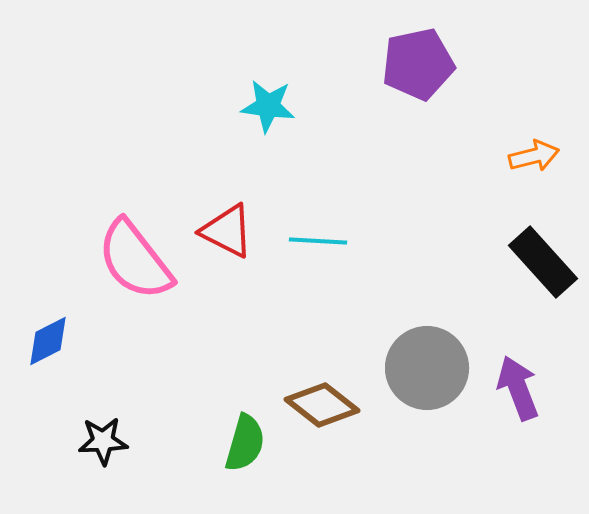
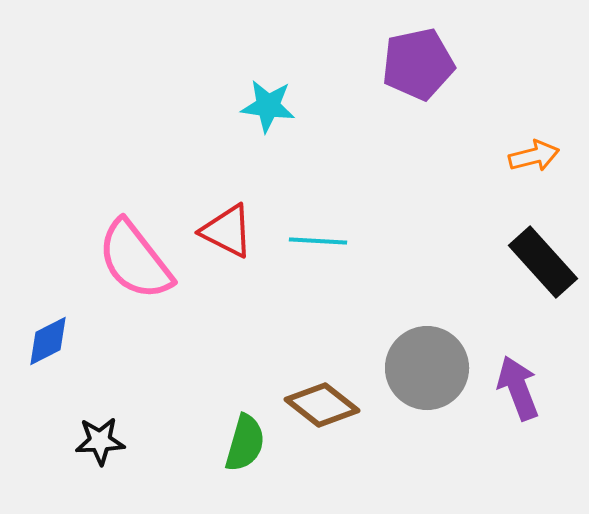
black star: moved 3 px left
